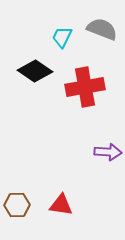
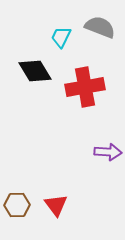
gray semicircle: moved 2 px left, 2 px up
cyan trapezoid: moved 1 px left
black diamond: rotated 24 degrees clockwise
red triangle: moved 5 px left; rotated 45 degrees clockwise
